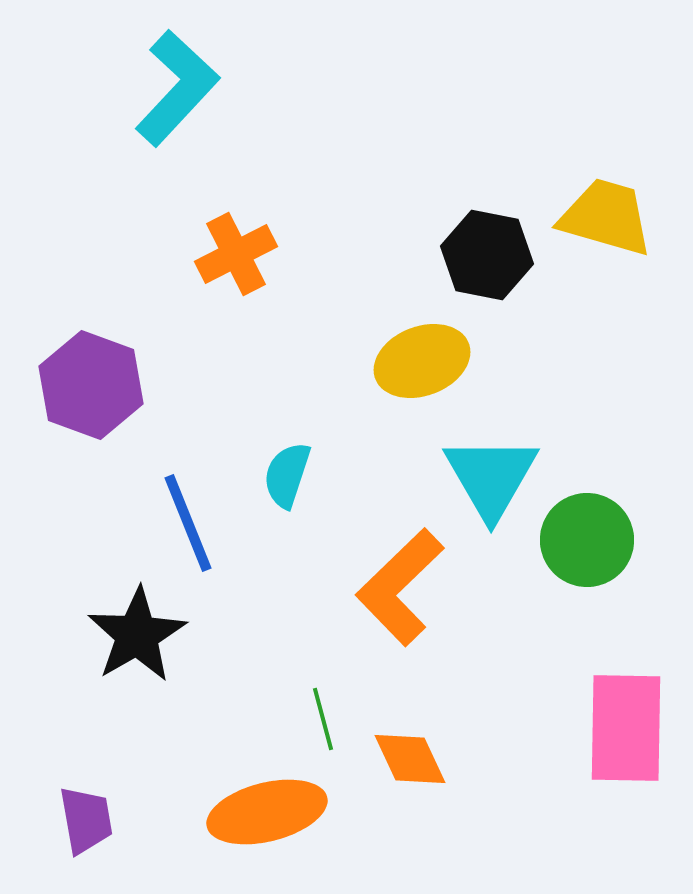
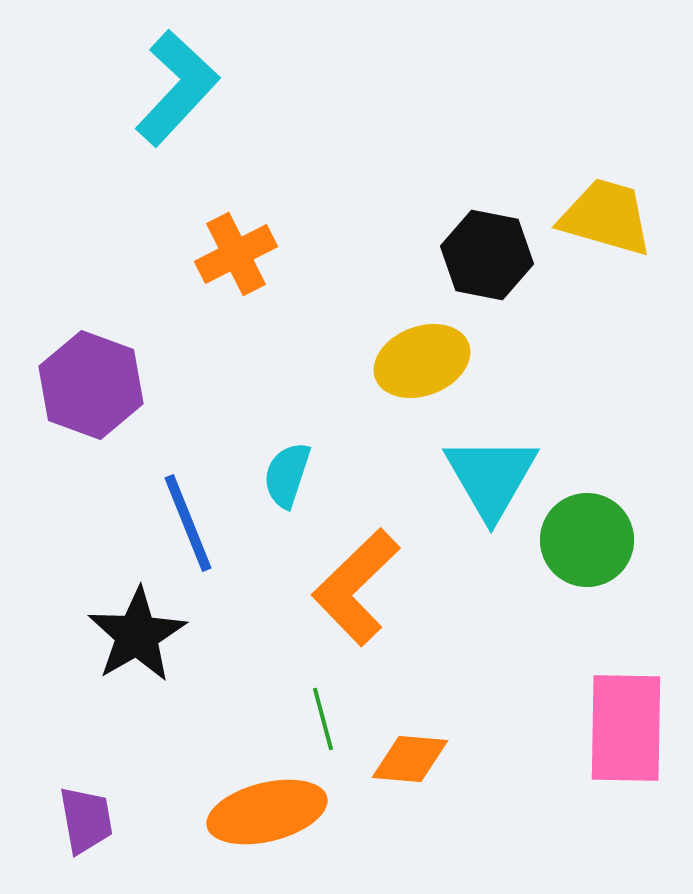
orange L-shape: moved 44 px left
orange diamond: rotated 60 degrees counterclockwise
